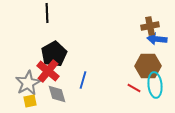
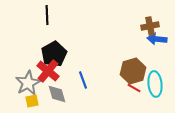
black line: moved 2 px down
brown hexagon: moved 15 px left, 5 px down; rotated 15 degrees counterclockwise
blue line: rotated 36 degrees counterclockwise
cyan ellipse: moved 1 px up
yellow square: moved 2 px right
